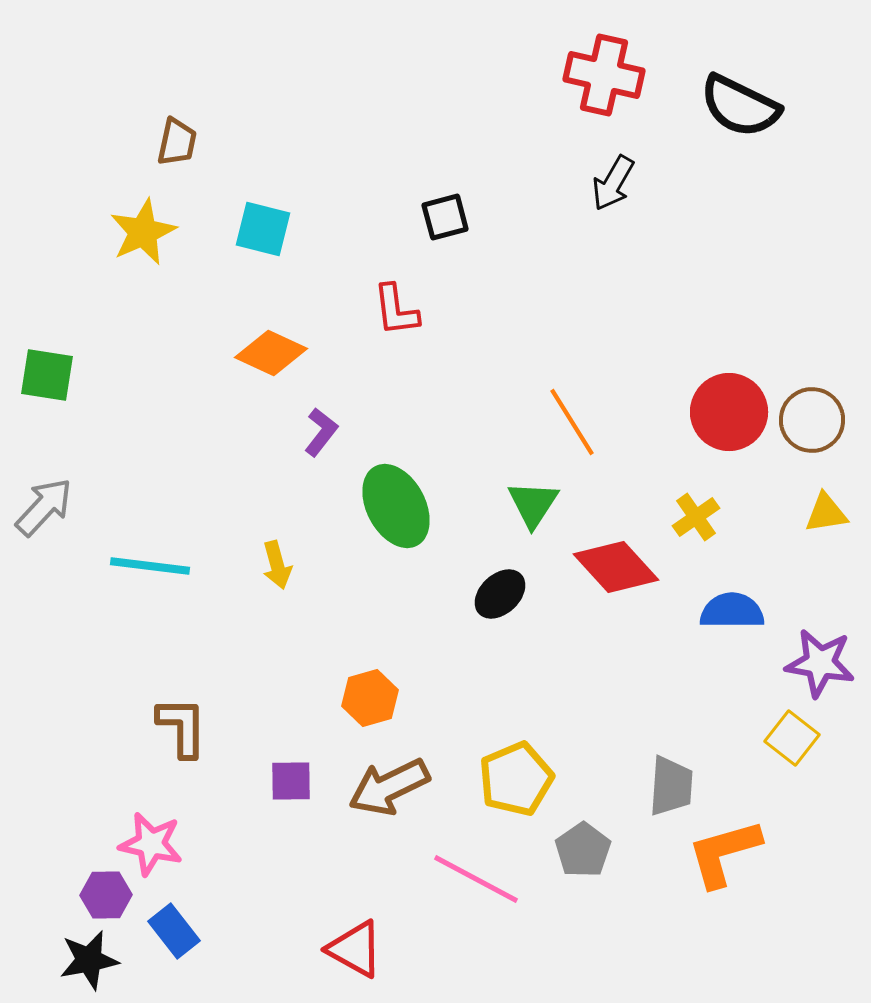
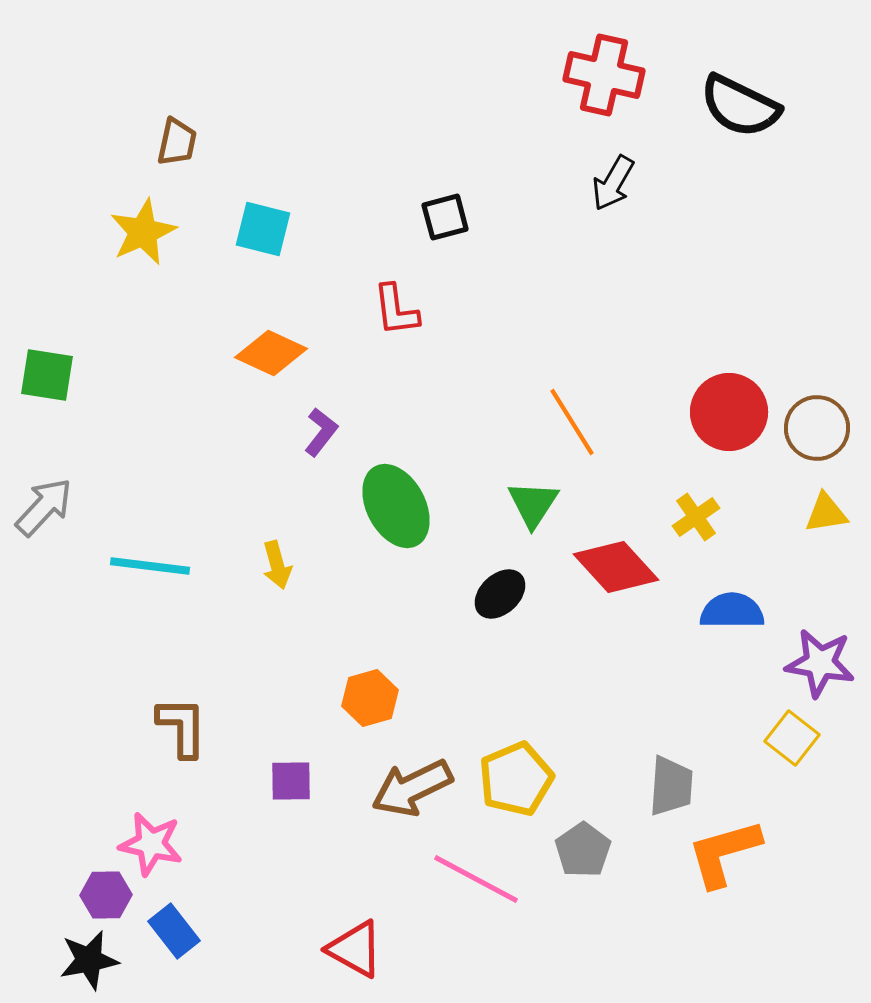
brown circle: moved 5 px right, 8 px down
brown arrow: moved 23 px right, 1 px down
